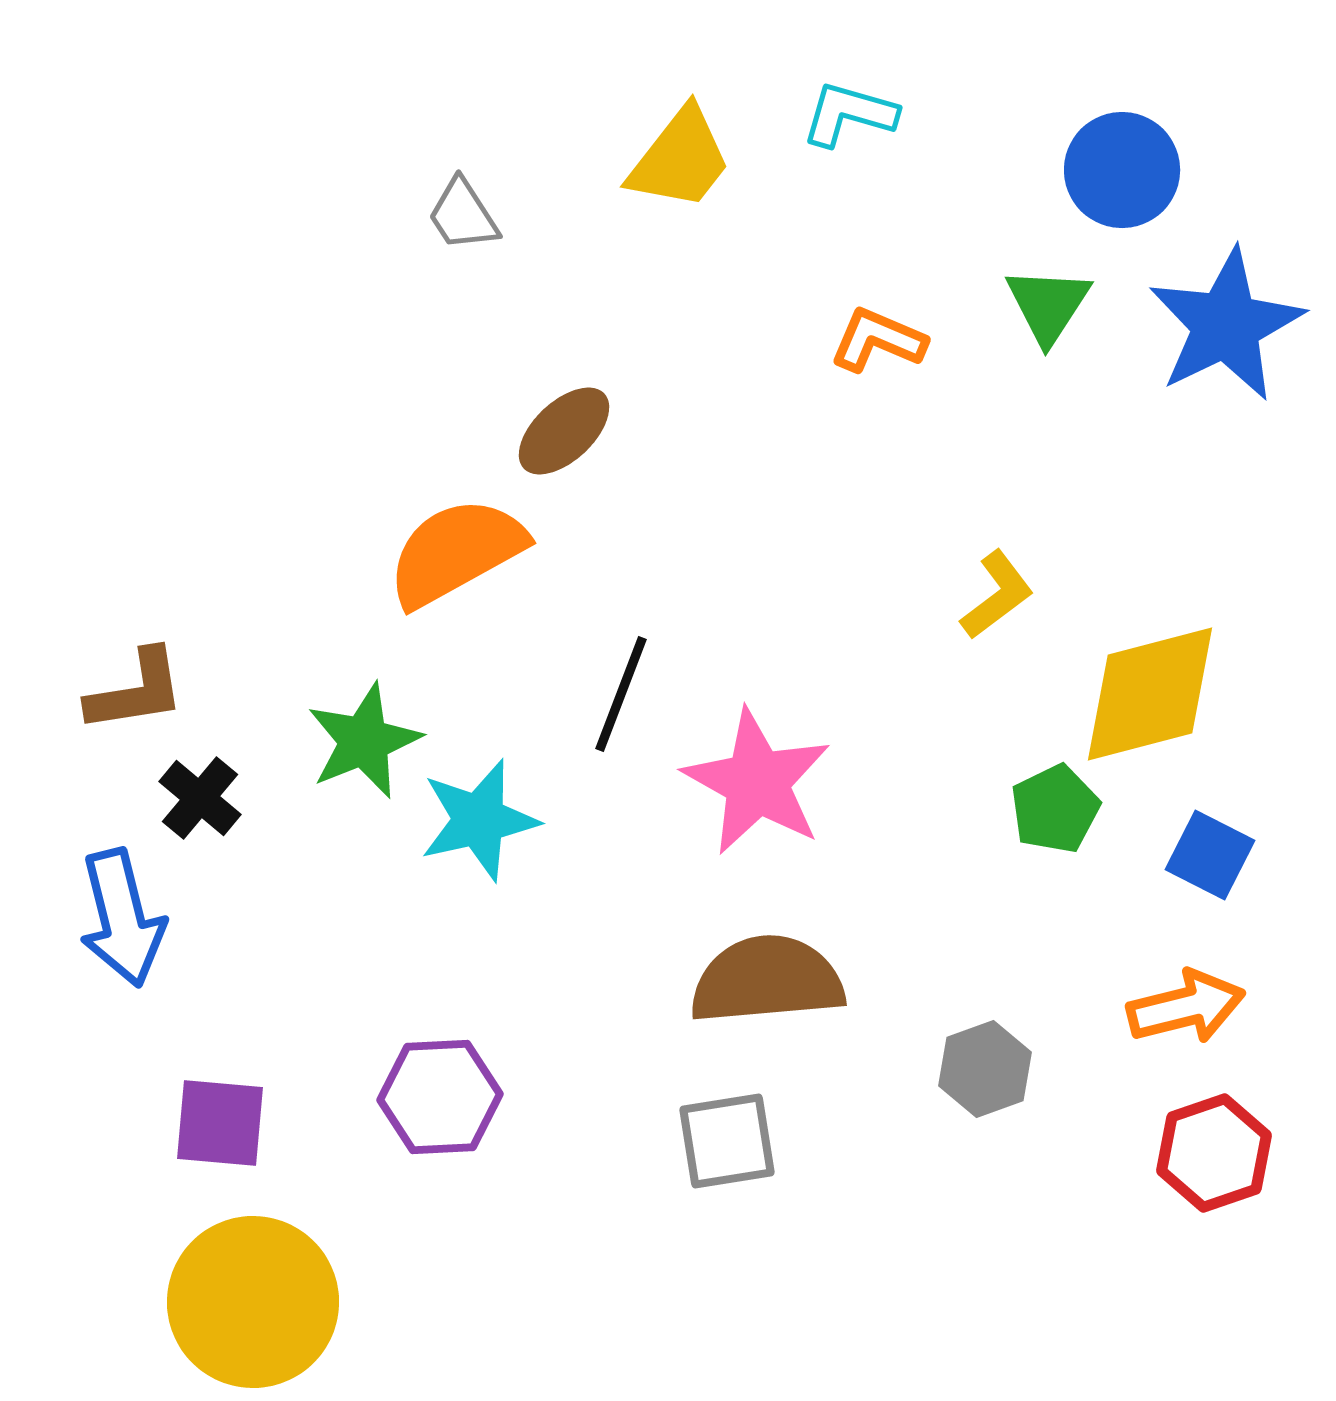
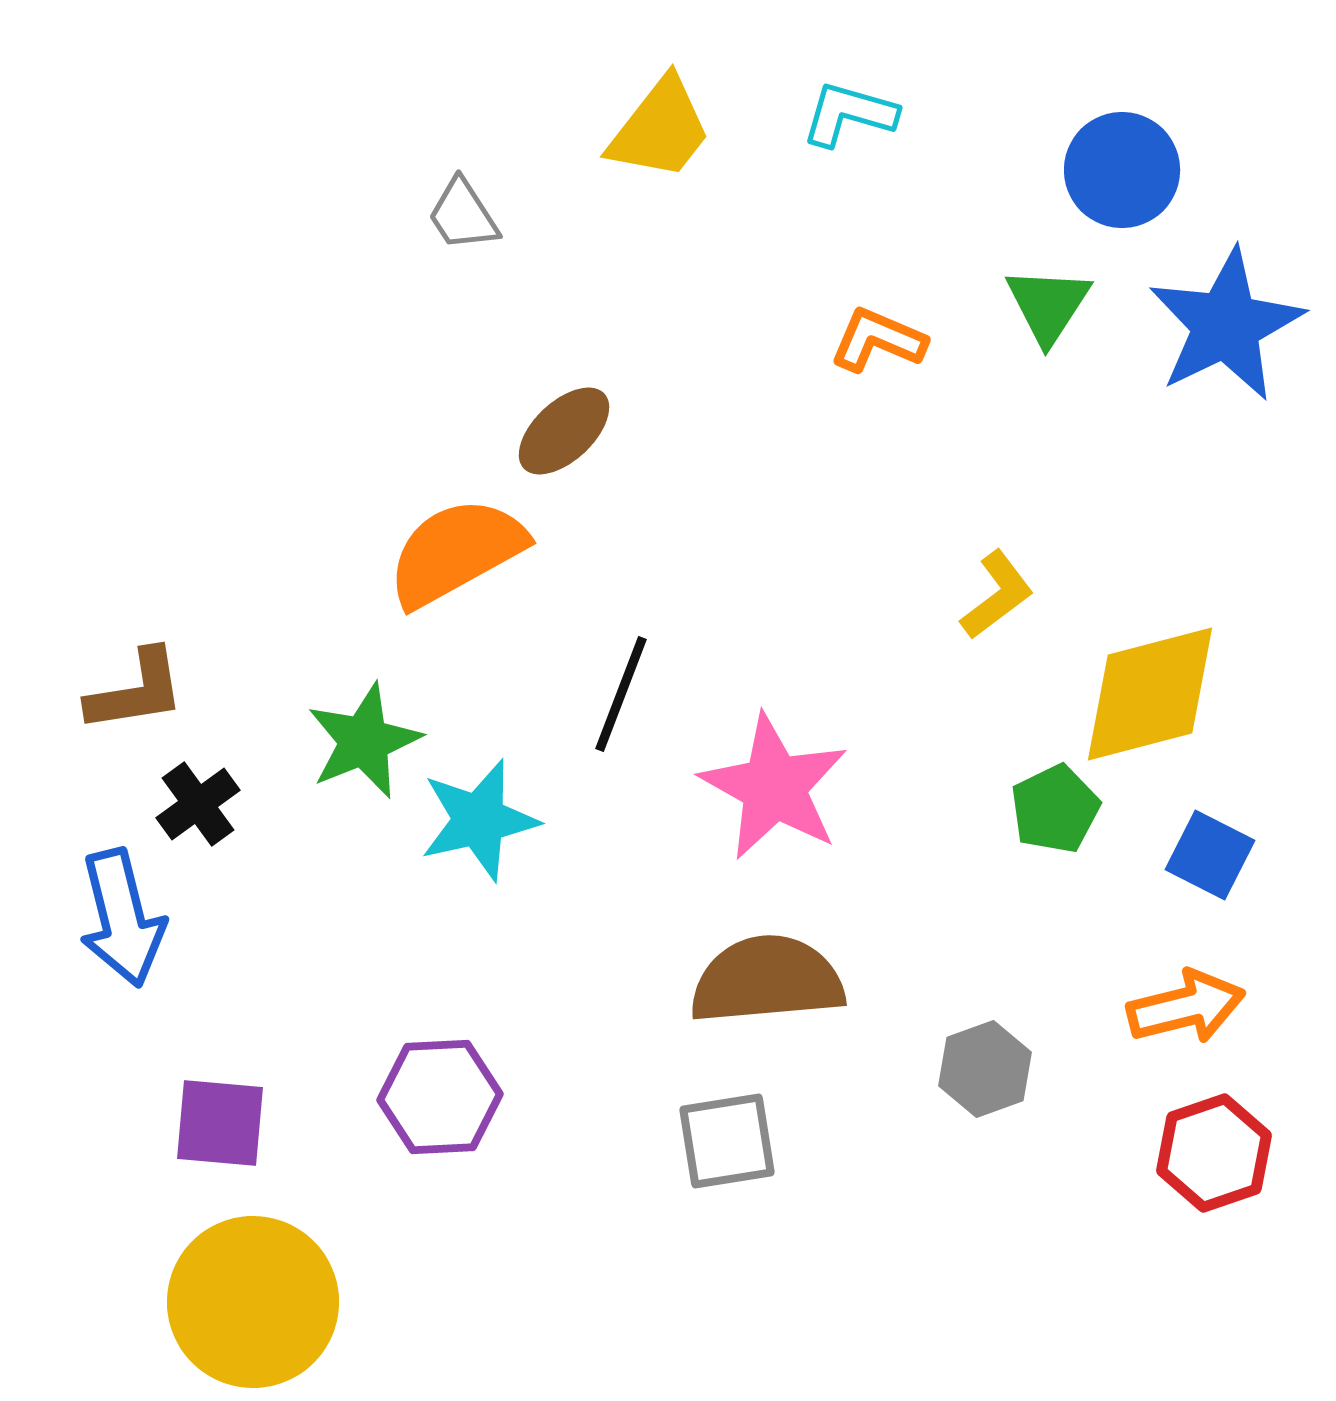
yellow trapezoid: moved 20 px left, 30 px up
pink star: moved 17 px right, 5 px down
black cross: moved 2 px left, 6 px down; rotated 14 degrees clockwise
